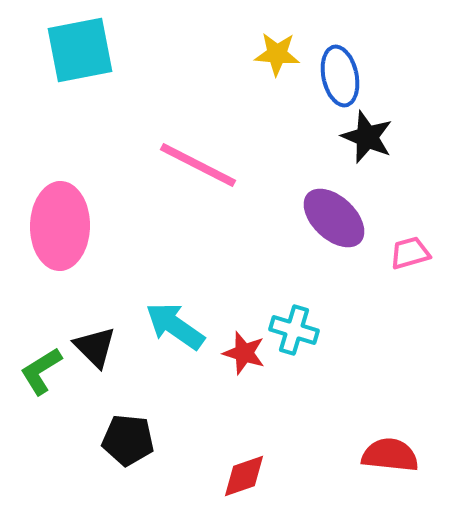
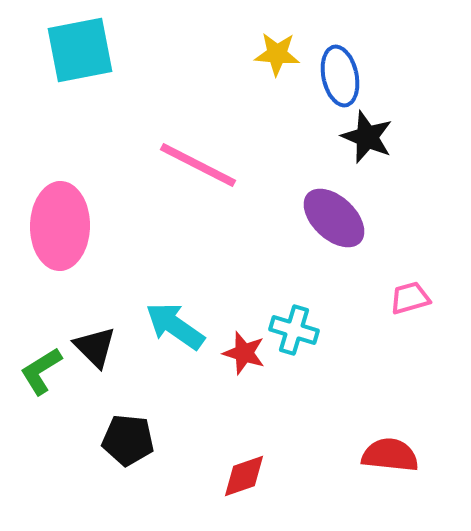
pink trapezoid: moved 45 px down
